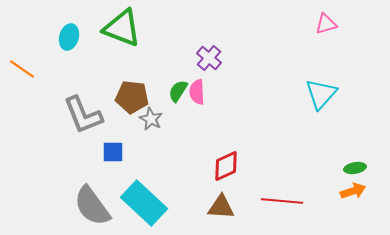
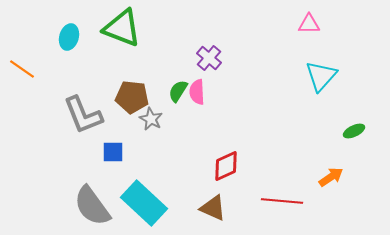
pink triangle: moved 17 px left; rotated 15 degrees clockwise
cyan triangle: moved 18 px up
green ellipse: moved 1 px left, 37 px up; rotated 15 degrees counterclockwise
orange arrow: moved 22 px left, 14 px up; rotated 15 degrees counterclockwise
brown triangle: moved 8 px left, 1 px down; rotated 20 degrees clockwise
